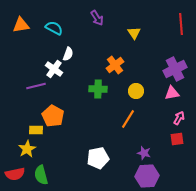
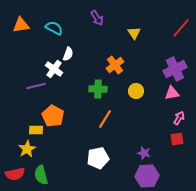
red line: moved 4 px down; rotated 45 degrees clockwise
orange line: moved 23 px left
